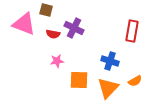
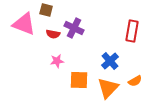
blue cross: rotated 30 degrees clockwise
